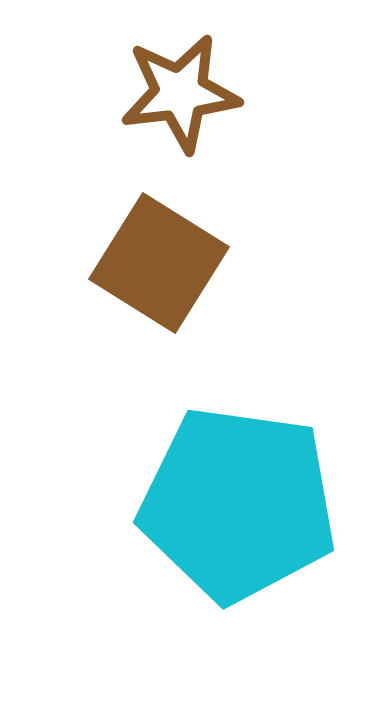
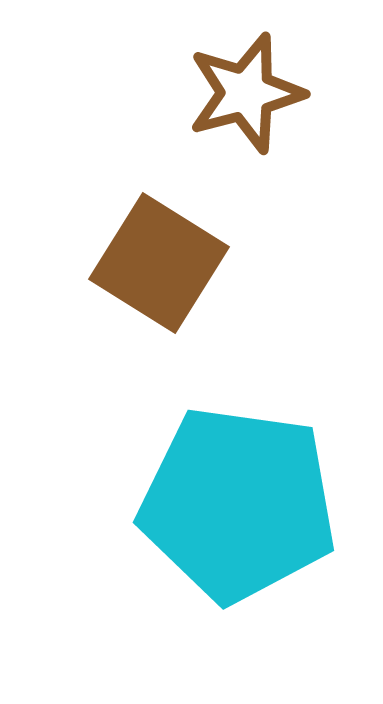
brown star: moved 66 px right; rotated 8 degrees counterclockwise
